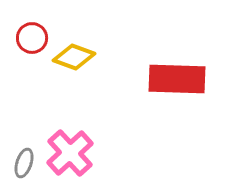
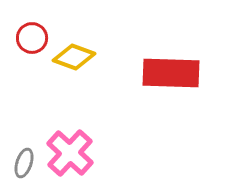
red rectangle: moved 6 px left, 6 px up
pink cross: rotated 6 degrees counterclockwise
